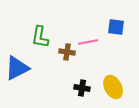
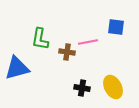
green L-shape: moved 2 px down
blue triangle: rotated 12 degrees clockwise
